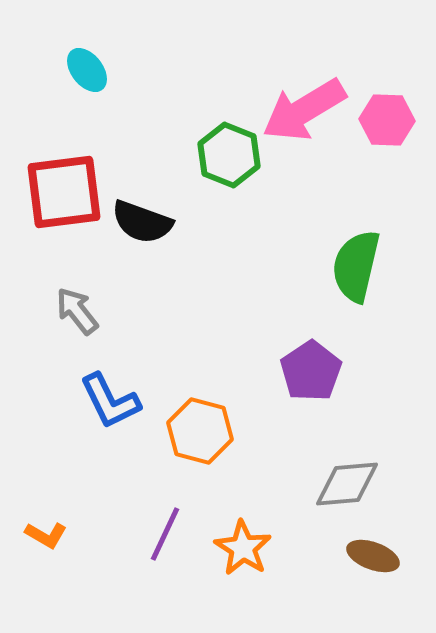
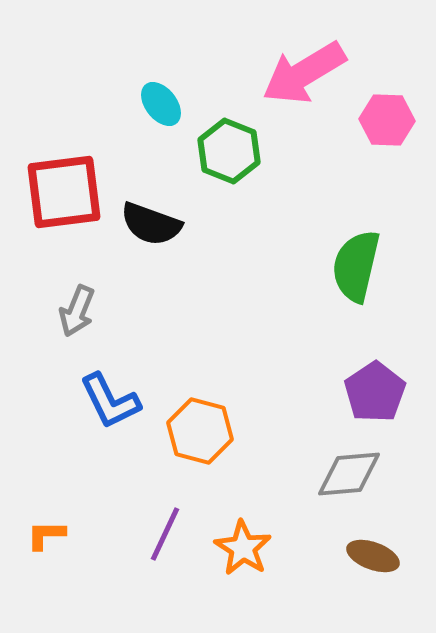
cyan ellipse: moved 74 px right, 34 px down
pink arrow: moved 37 px up
green hexagon: moved 4 px up
black semicircle: moved 9 px right, 2 px down
gray arrow: rotated 120 degrees counterclockwise
purple pentagon: moved 64 px right, 21 px down
gray diamond: moved 2 px right, 10 px up
orange L-shape: rotated 150 degrees clockwise
